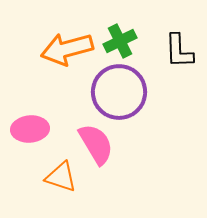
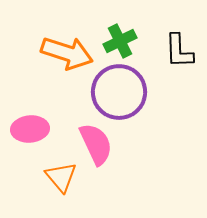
orange arrow: moved 4 px down; rotated 147 degrees counterclockwise
pink semicircle: rotated 6 degrees clockwise
orange triangle: rotated 32 degrees clockwise
